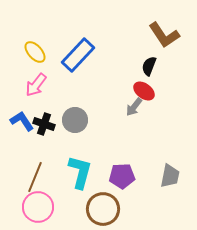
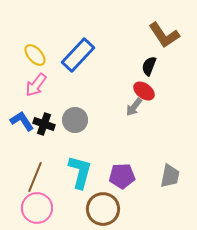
yellow ellipse: moved 3 px down
pink circle: moved 1 px left, 1 px down
